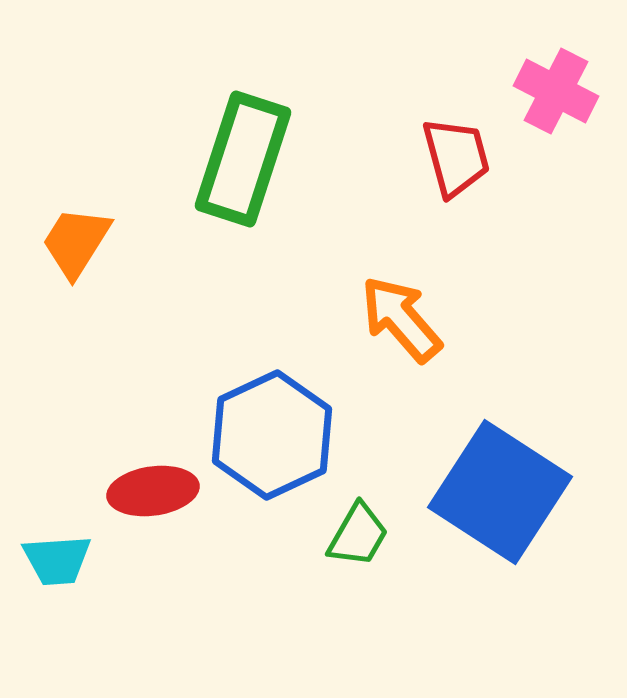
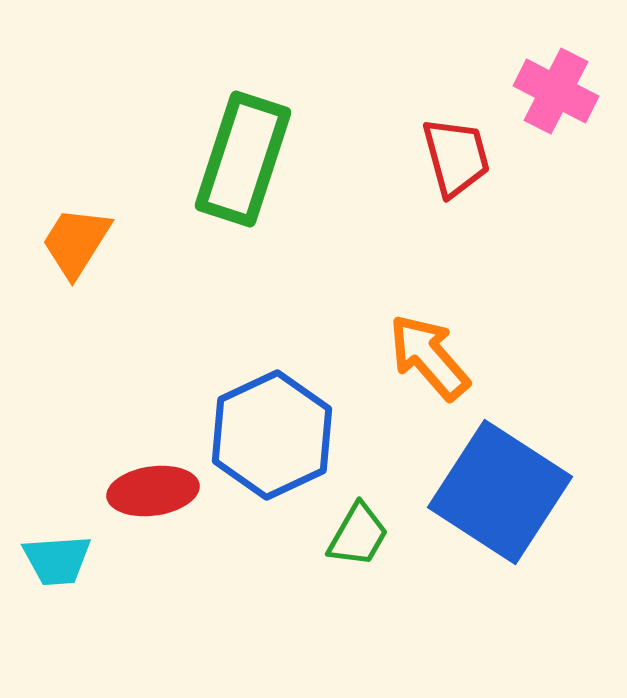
orange arrow: moved 28 px right, 38 px down
